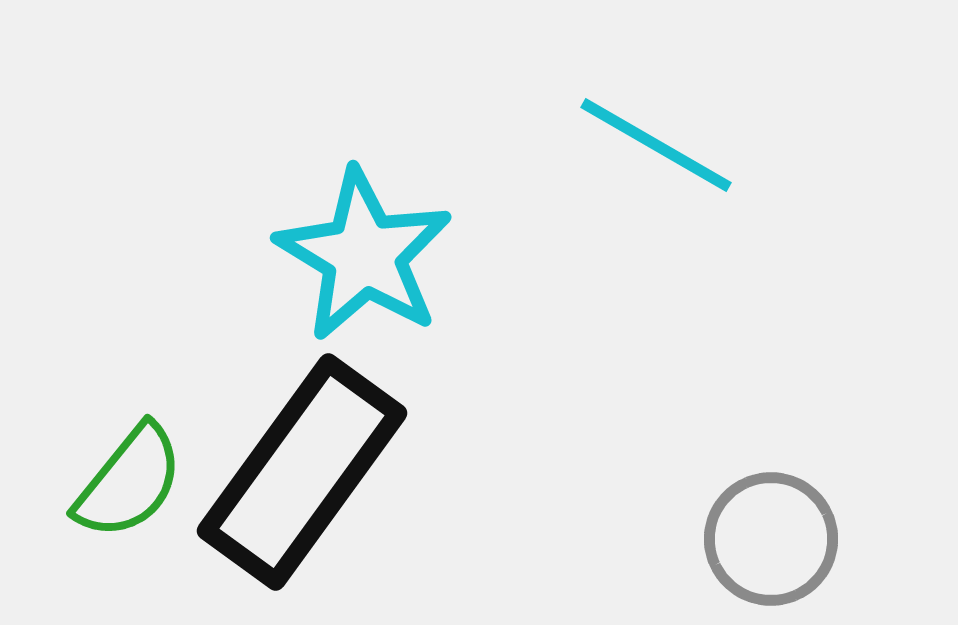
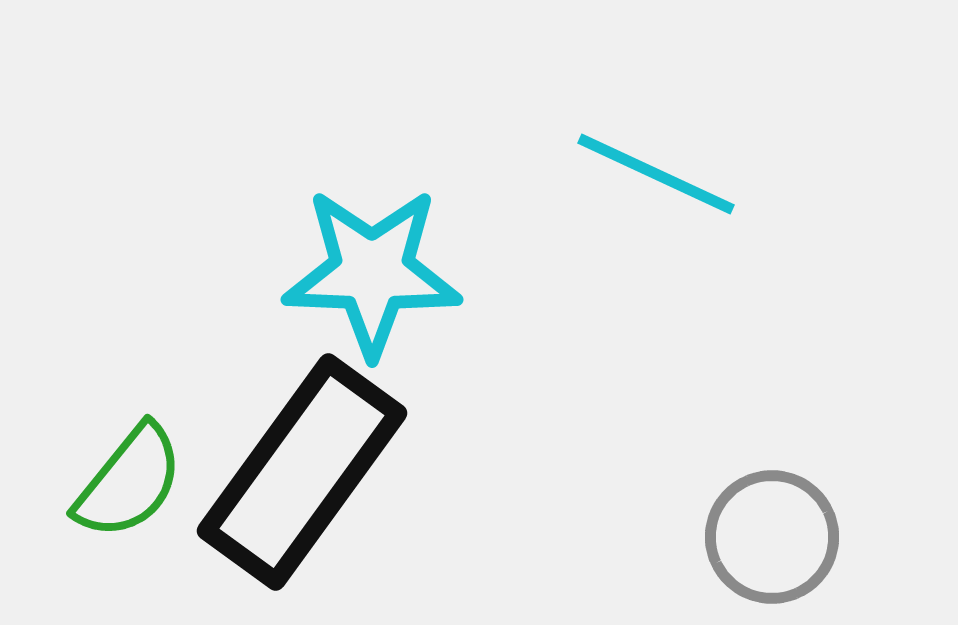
cyan line: moved 29 px down; rotated 5 degrees counterclockwise
cyan star: moved 8 px right, 17 px down; rotated 29 degrees counterclockwise
gray circle: moved 1 px right, 2 px up
